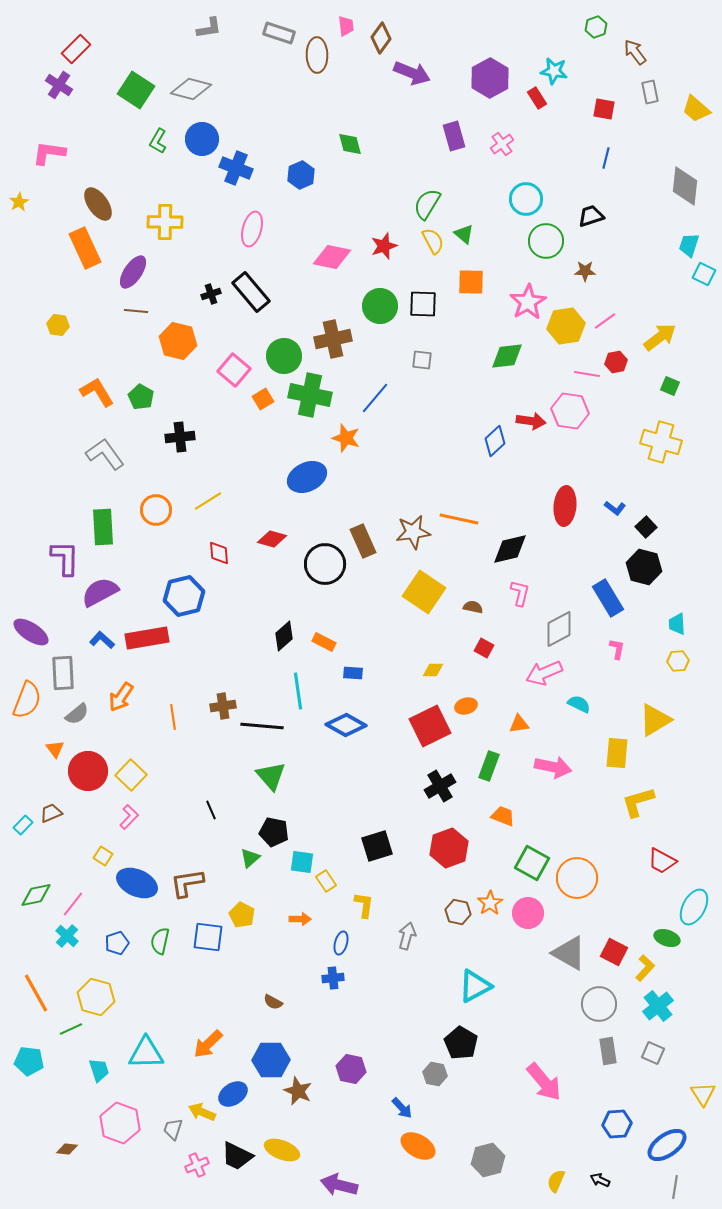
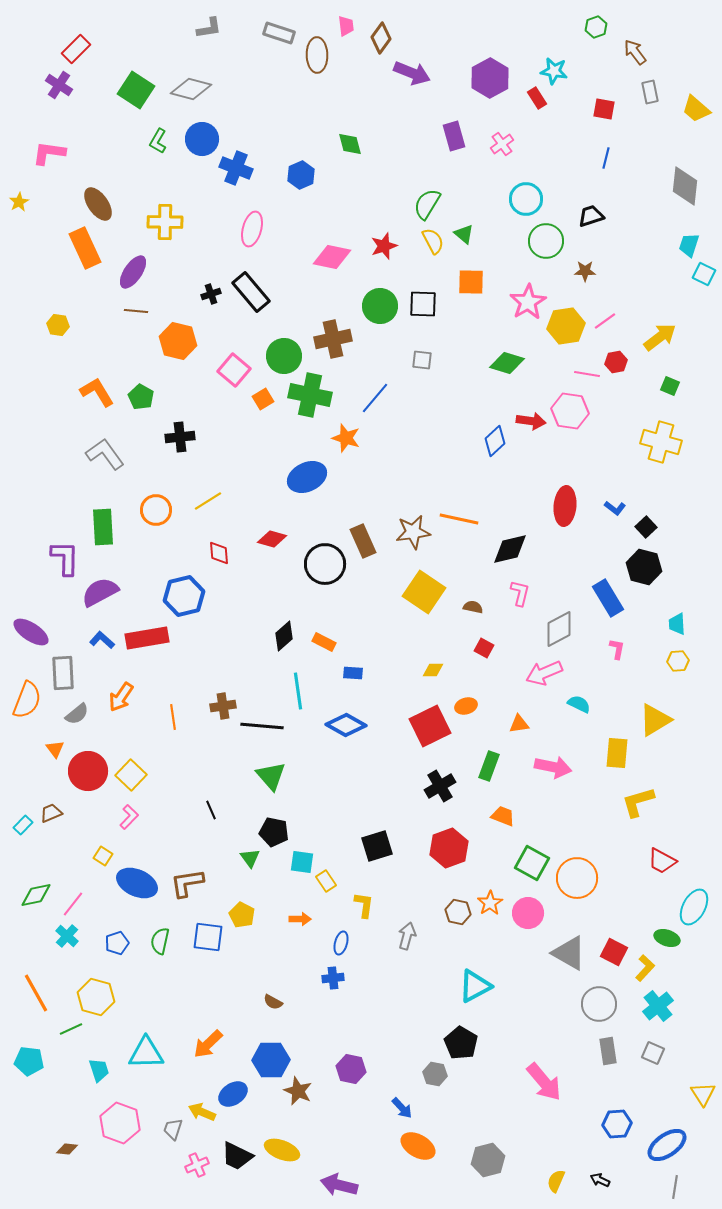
green diamond at (507, 356): moved 7 px down; rotated 24 degrees clockwise
green triangle at (250, 858): rotated 25 degrees counterclockwise
